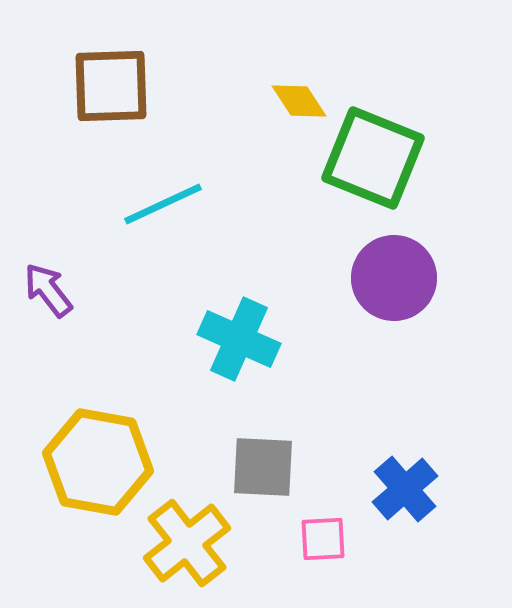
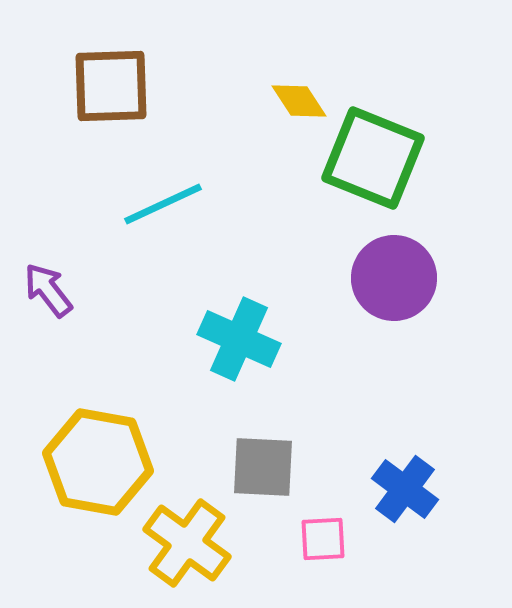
blue cross: rotated 12 degrees counterclockwise
yellow cross: rotated 16 degrees counterclockwise
